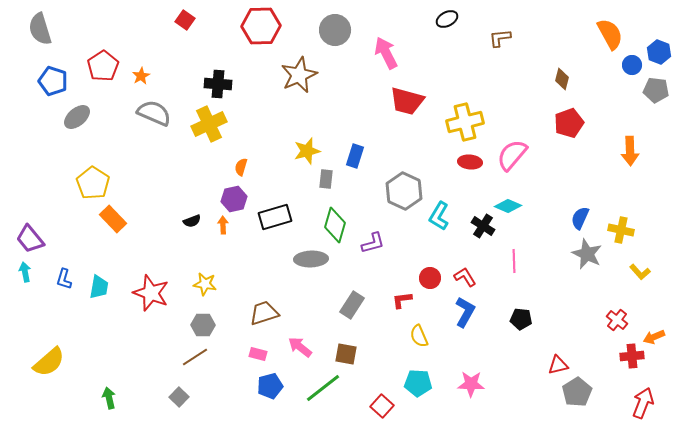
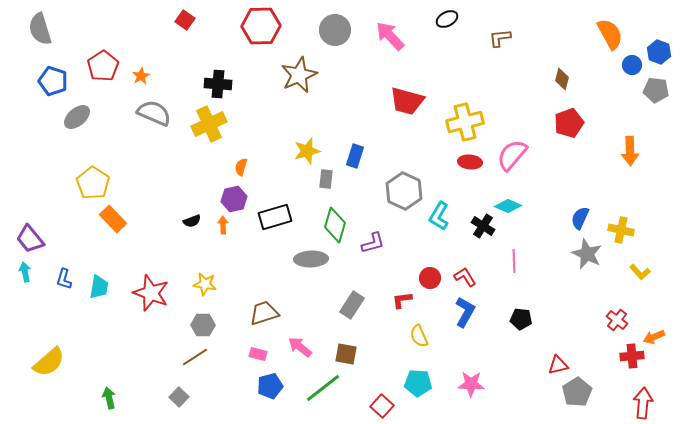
pink arrow at (386, 53): moved 4 px right, 17 px up; rotated 16 degrees counterclockwise
red arrow at (643, 403): rotated 16 degrees counterclockwise
